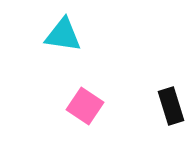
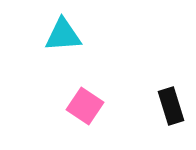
cyan triangle: rotated 12 degrees counterclockwise
